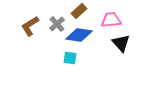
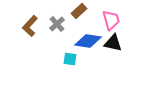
pink trapezoid: rotated 80 degrees clockwise
brown L-shape: rotated 15 degrees counterclockwise
blue diamond: moved 9 px right, 6 px down
black triangle: moved 8 px left; rotated 36 degrees counterclockwise
cyan square: moved 1 px down
